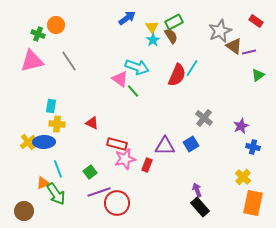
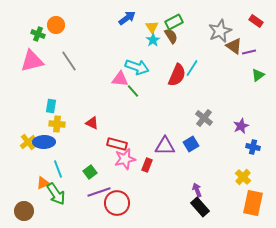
pink triangle at (120, 79): rotated 30 degrees counterclockwise
